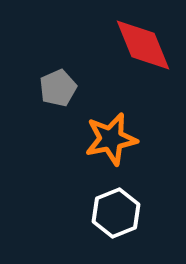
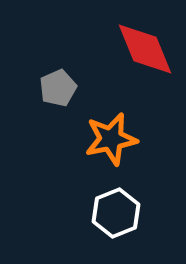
red diamond: moved 2 px right, 4 px down
